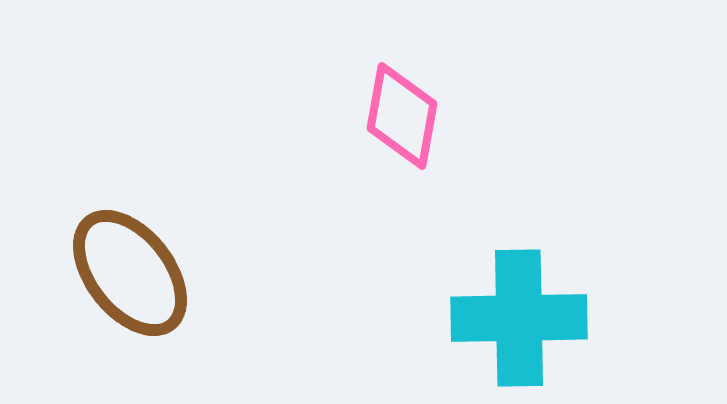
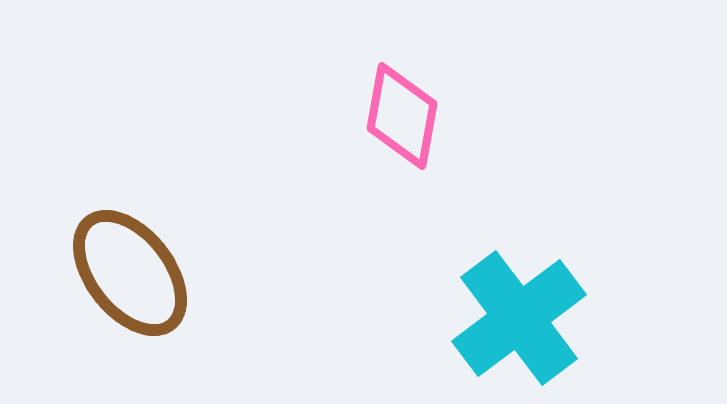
cyan cross: rotated 36 degrees counterclockwise
